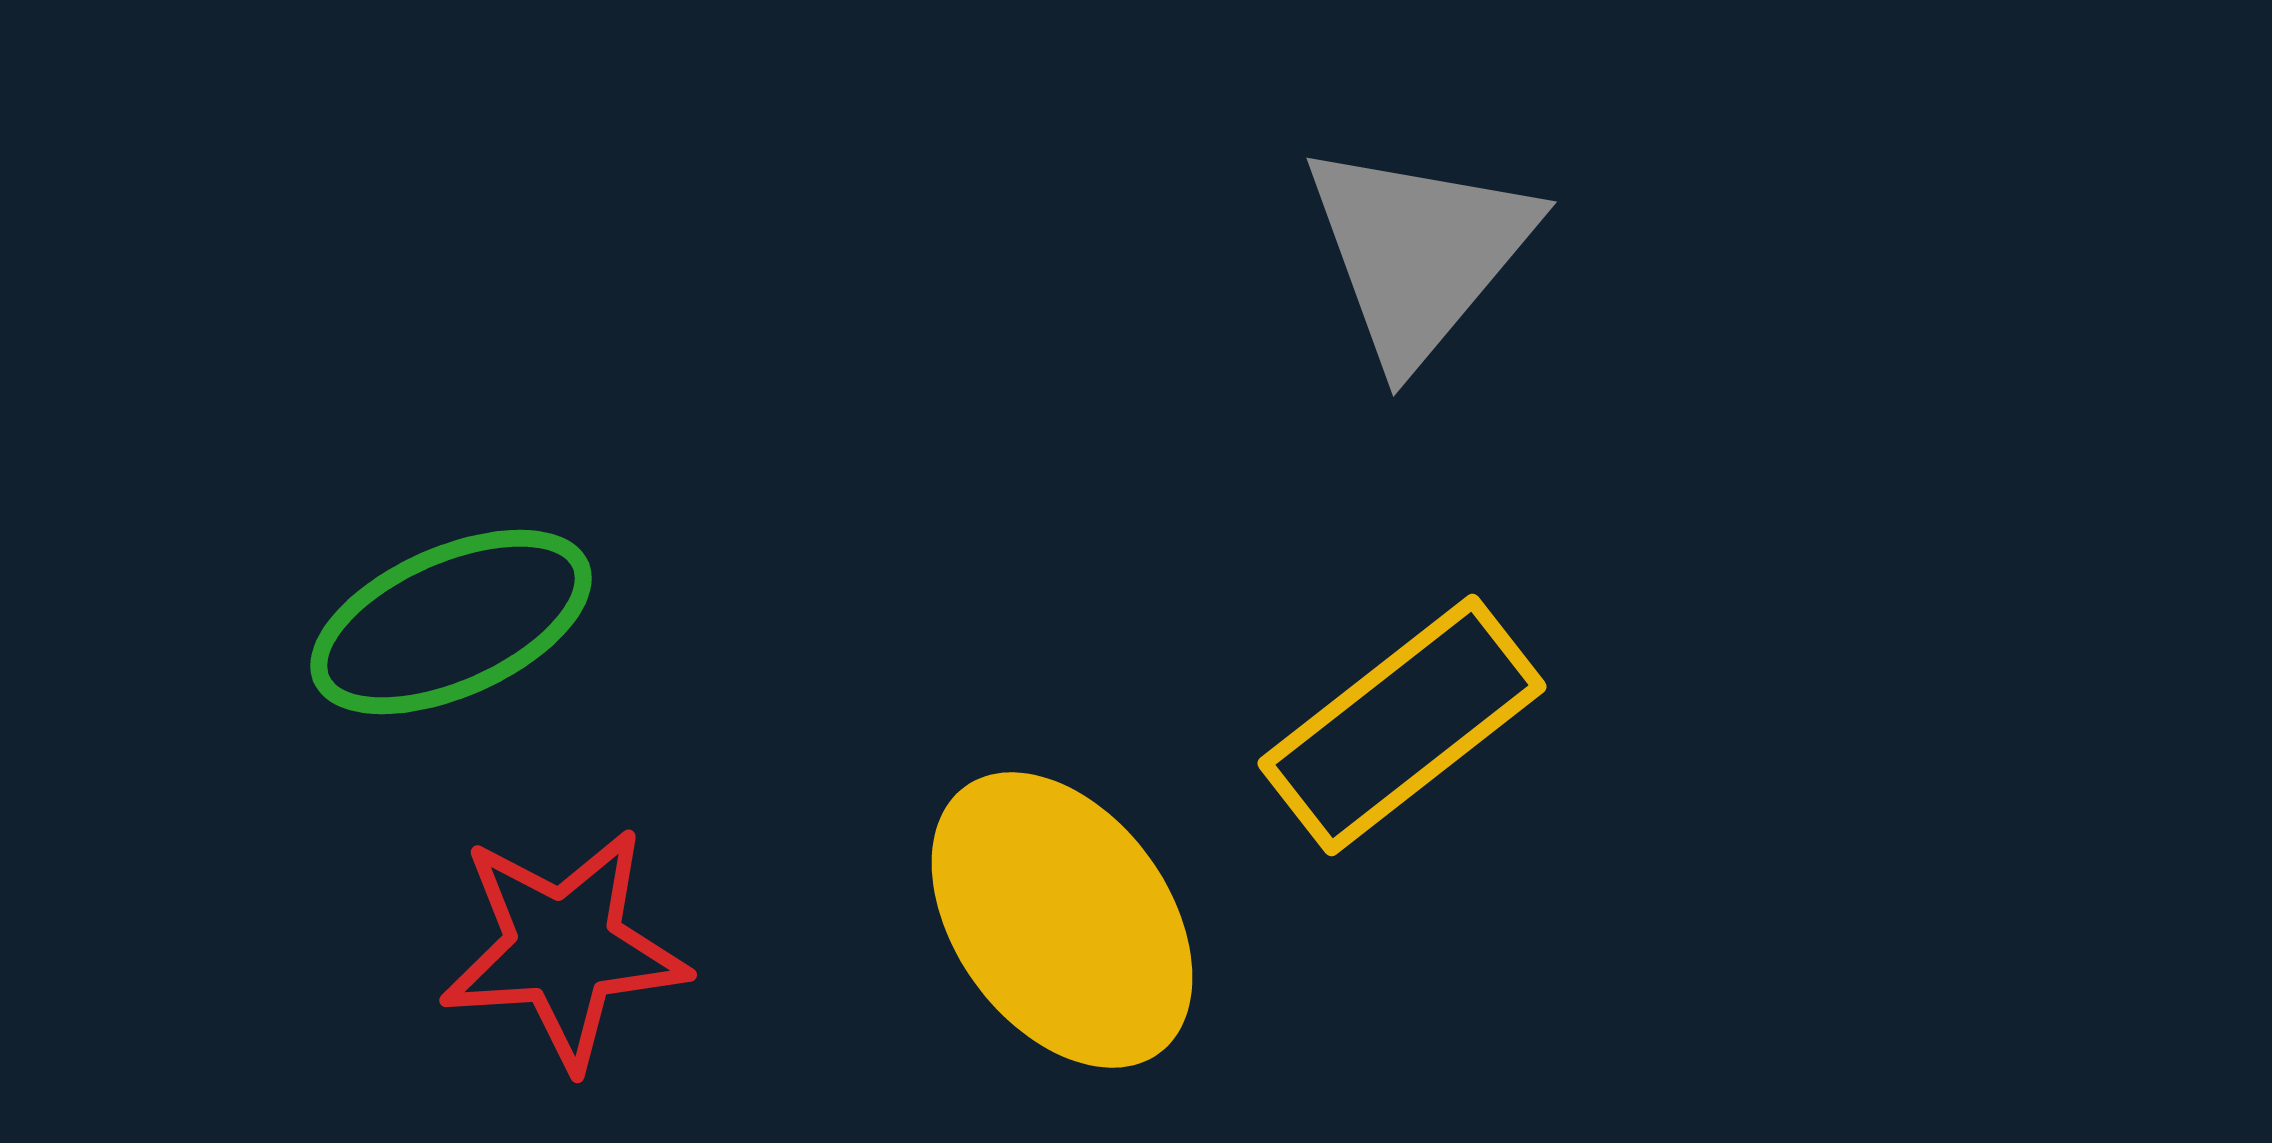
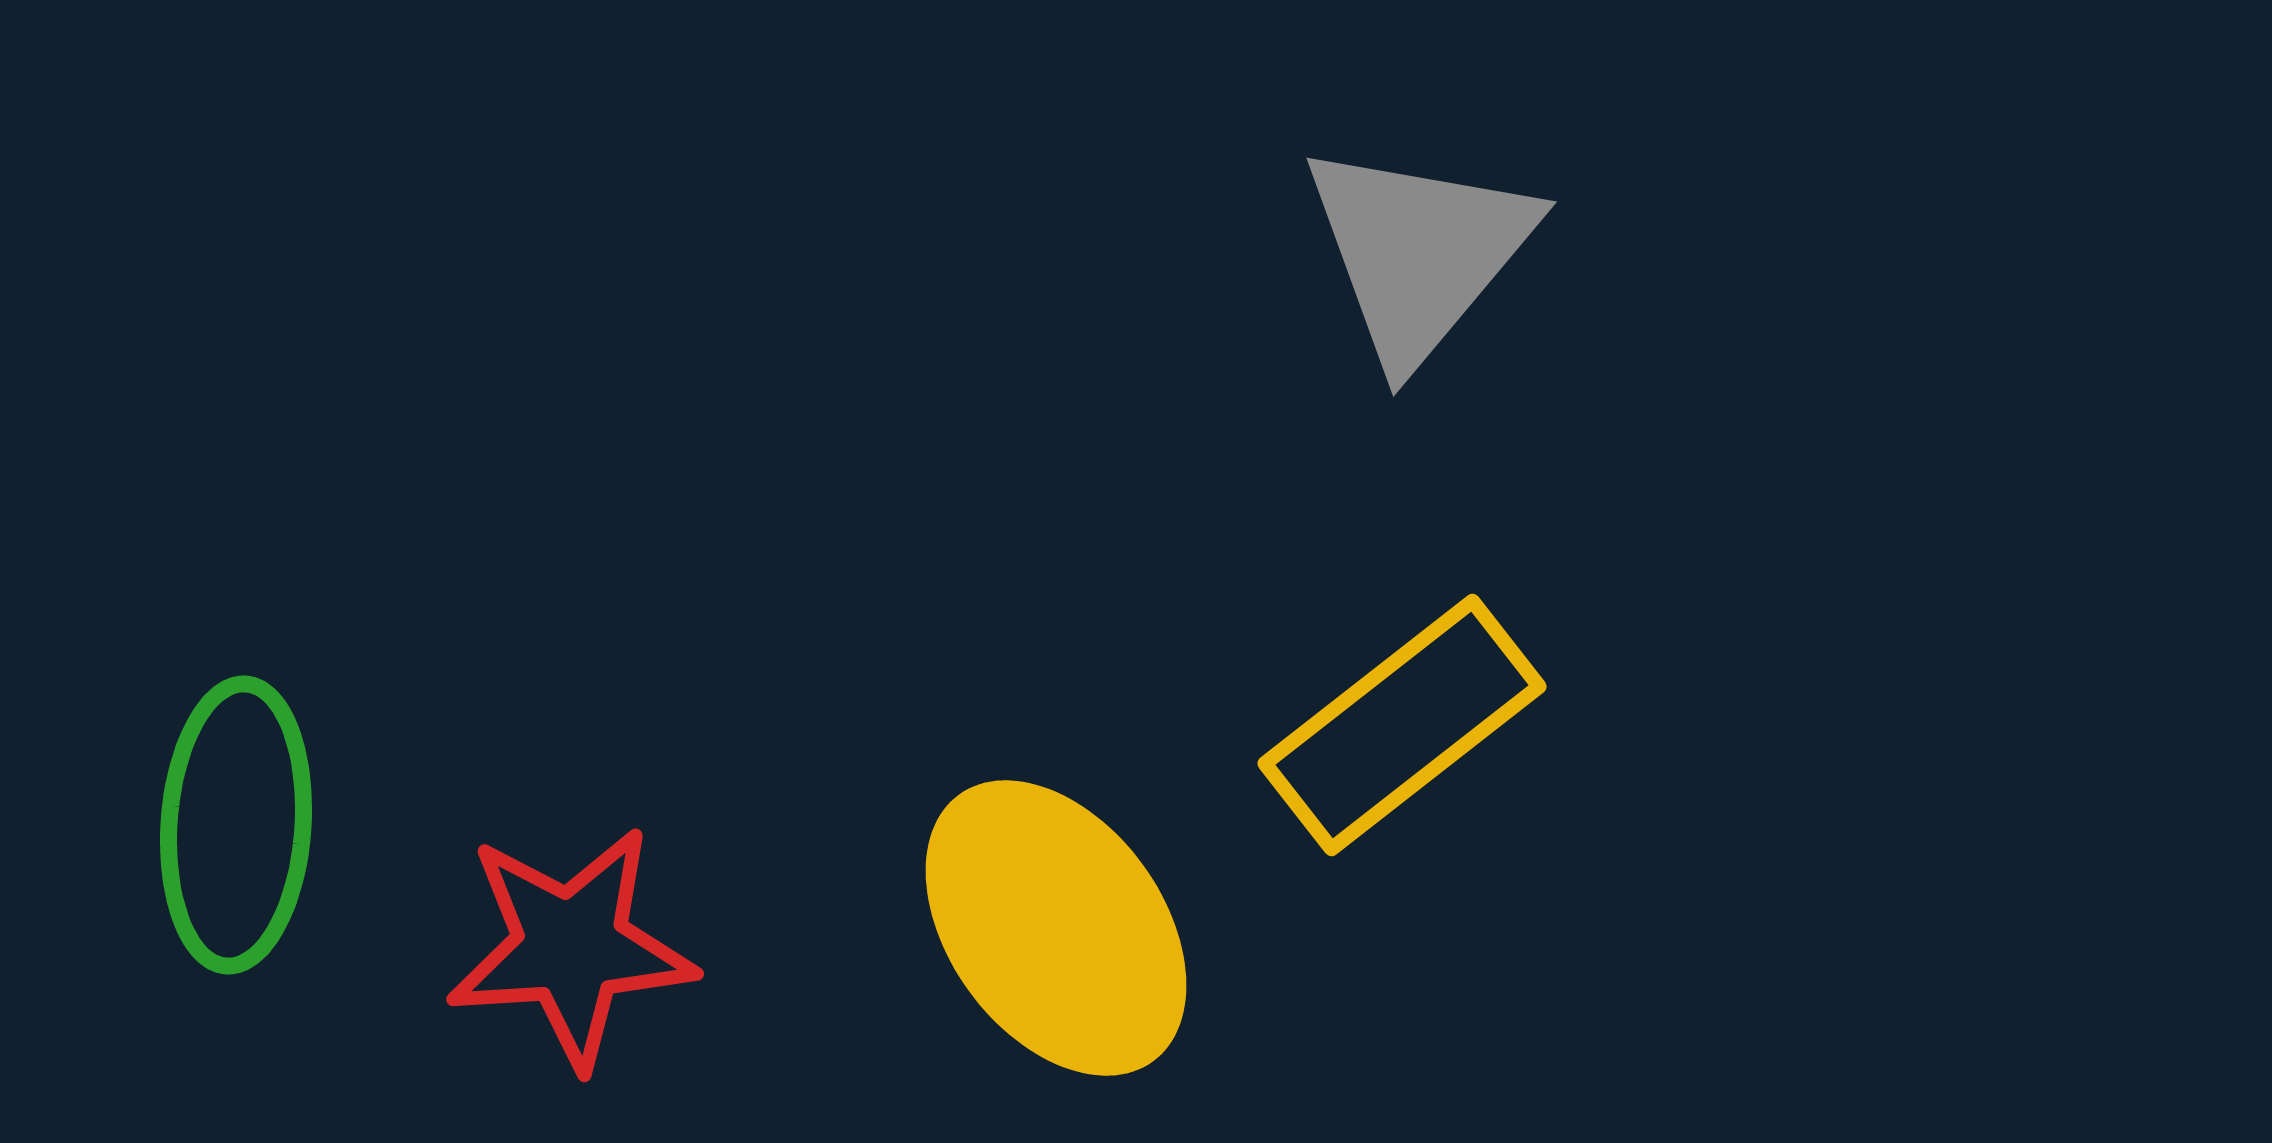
green ellipse: moved 215 px left, 203 px down; rotated 62 degrees counterclockwise
yellow ellipse: moved 6 px left, 8 px down
red star: moved 7 px right, 1 px up
